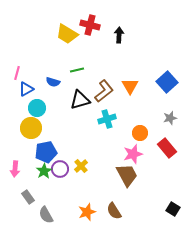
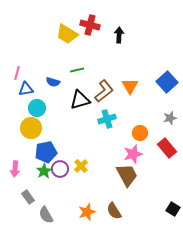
blue triangle: rotated 21 degrees clockwise
